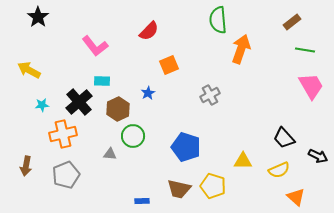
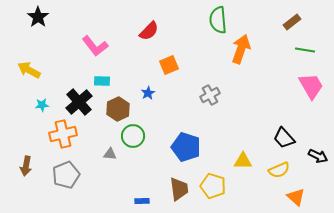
brown trapezoid: rotated 110 degrees counterclockwise
